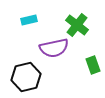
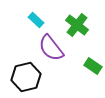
cyan rectangle: moved 7 px right; rotated 56 degrees clockwise
purple semicircle: moved 3 px left; rotated 64 degrees clockwise
green rectangle: moved 1 px down; rotated 36 degrees counterclockwise
